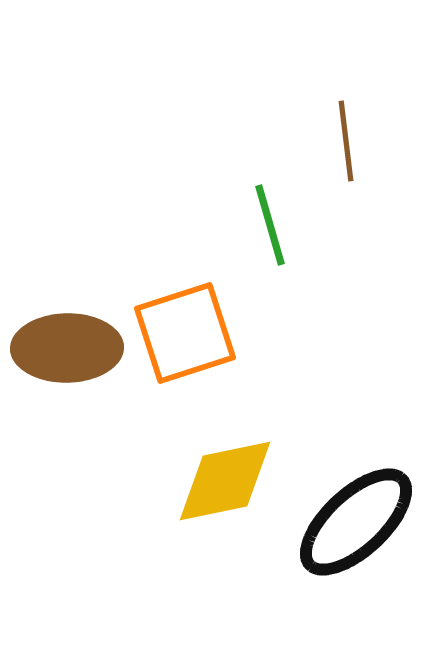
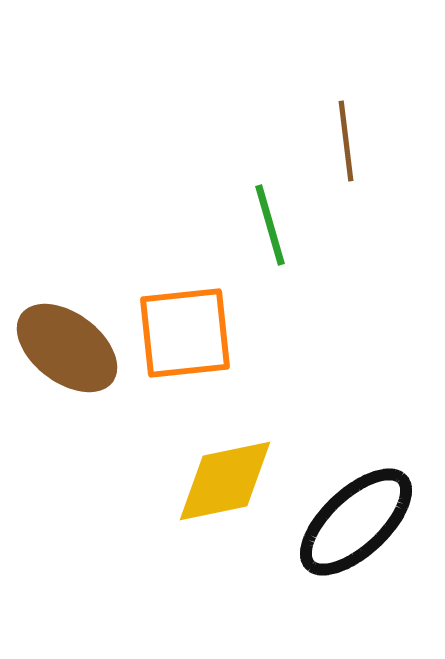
orange square: rotated 12 degrees clockwise
brown ellipse: rotated 38 degrees clockwise
